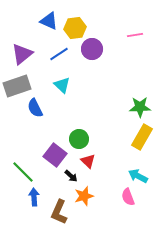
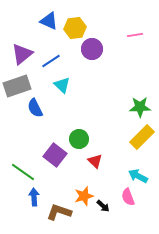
blue line: moved 8 px left, 7 px down
yellow rectangle: rotated 15 degrees clockwise
red triangle: moved 7 px right
green line: rotated 10 degrees counterclockwise
black arrow: moved 32 px right, 30 px down
brown L-shape: rotated 85 degrees clockwise
